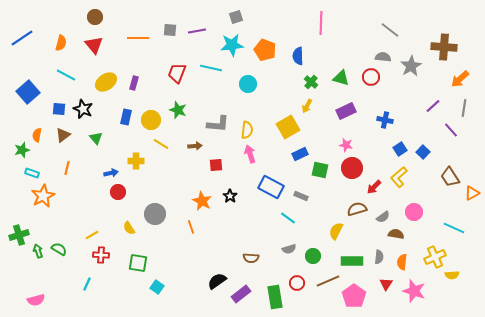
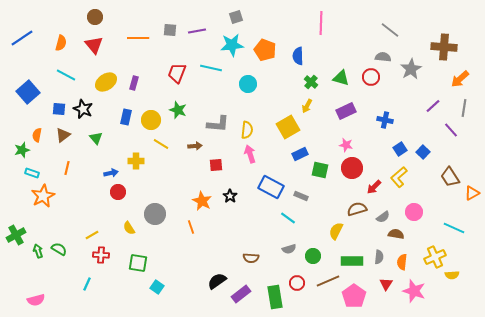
gray star at (411, 66): moved 3 px down
green cross at (19, 235): moved 3 px left; rotated 12 degrees counterclockwise
